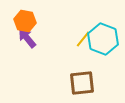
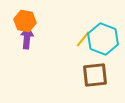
purple arrow: rotated 45 degrees clockwise
brown square: moved 13 px right, 8 px up
